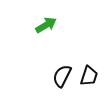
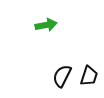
green arrow: rotated 20 degrees clockwise
